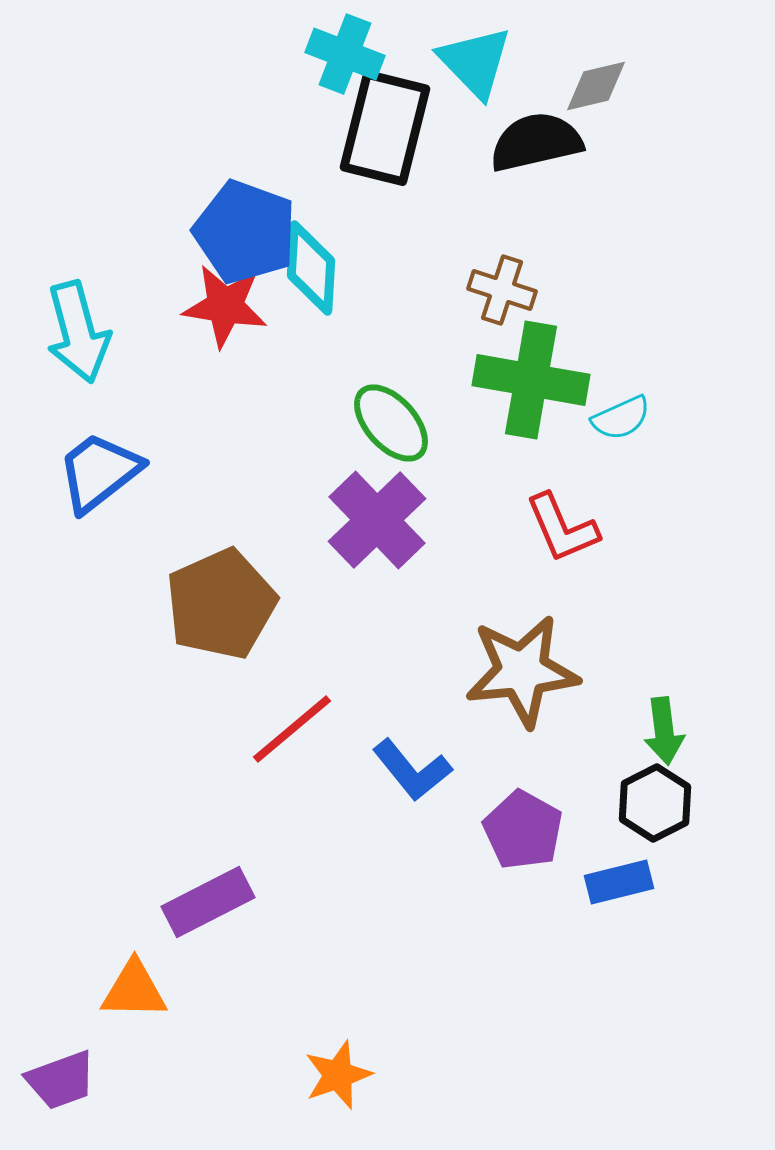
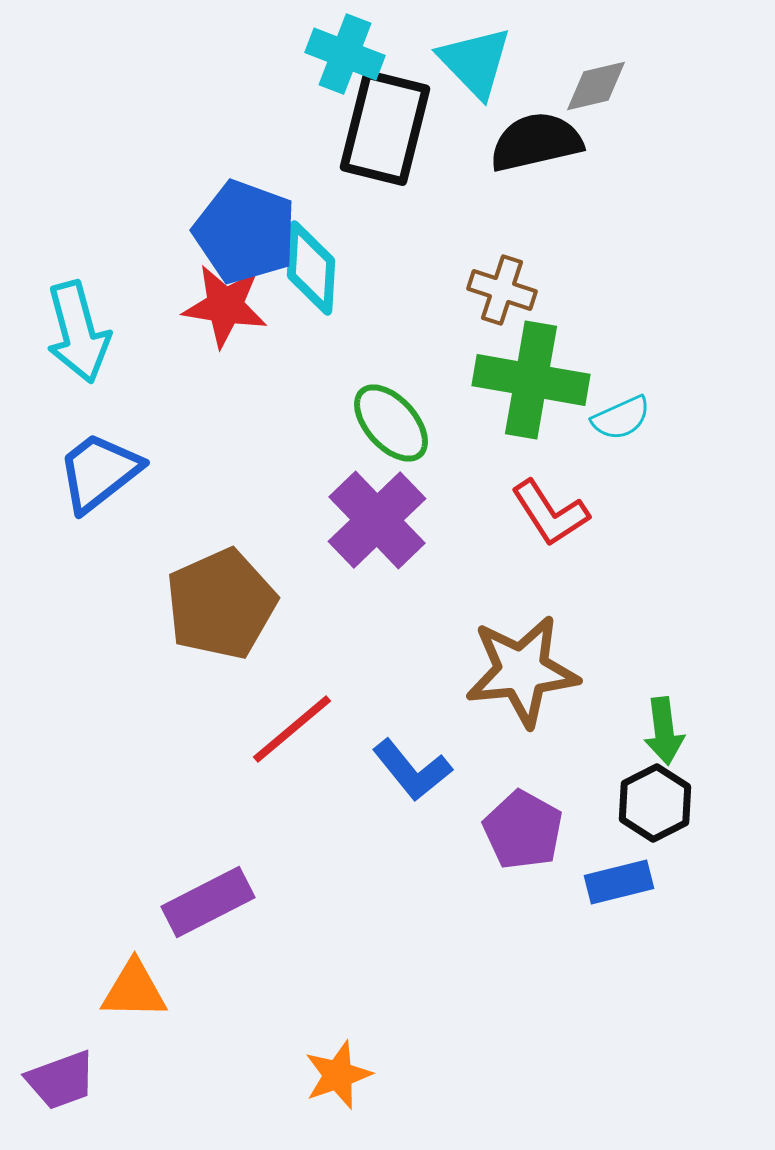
red L-shape: moved 12 px left, 15 px up; rotated 10 degrees counterclockwise
